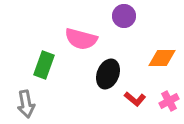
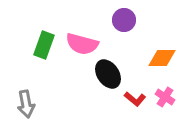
purple circle: moved 4 px down
pink semicircle: moved 1 px right, 5 px down
green rectangle: moved 20 px up
black ellipse: rotated 56 degrees counterclockwise
pink cross: moved 4 px left, 4 px up; rotated 30 degrees counterclockwise
